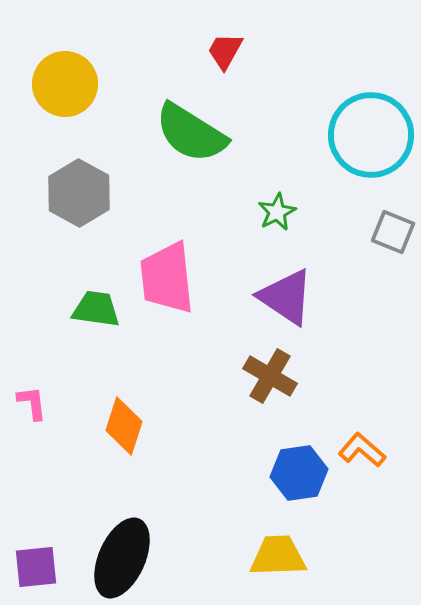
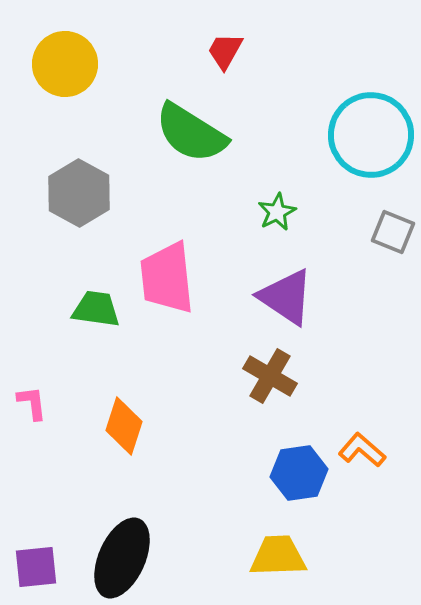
yellow circle: moved 20 px up
